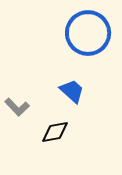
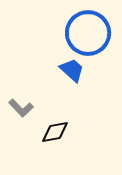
blue trapezoid: moved 21 px up
gray L-shape: moved 4 px right, 1 px down
